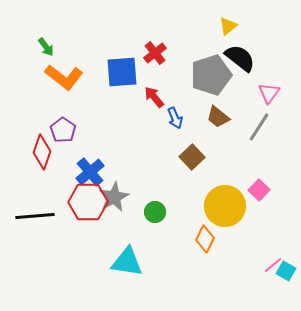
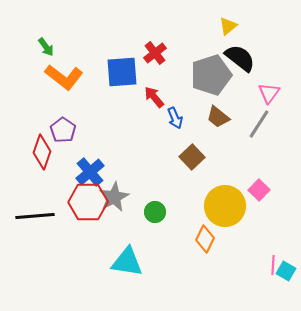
gray line: moved 3 px up
pink line: rotated 48 degrees counterclockwise
